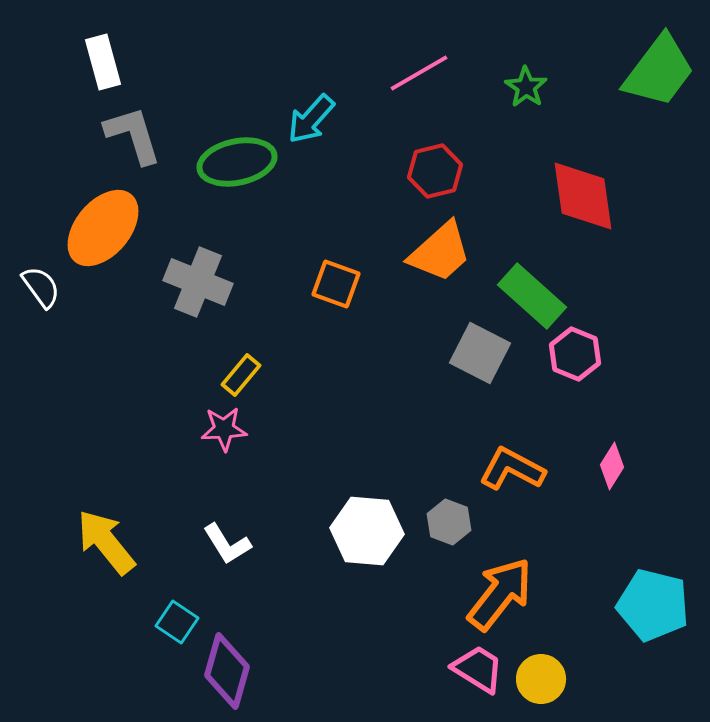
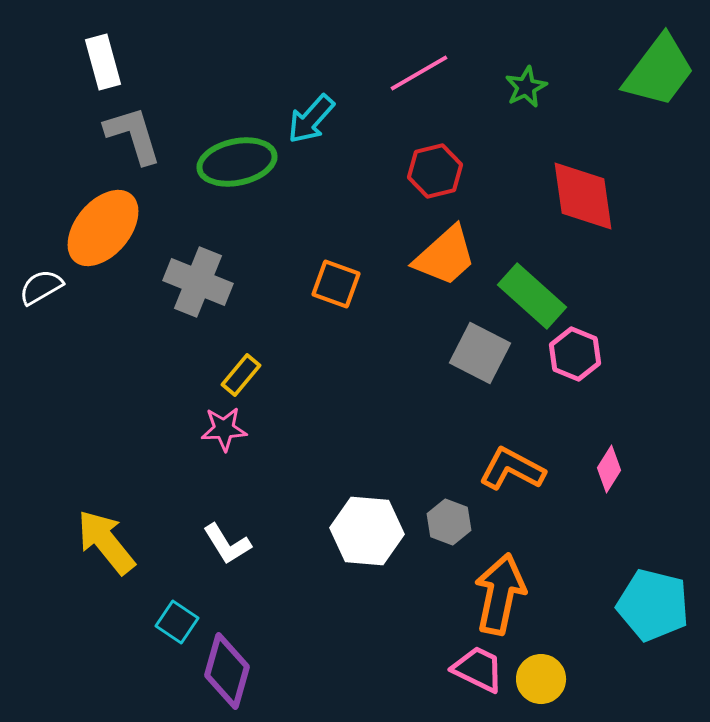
green star: rotated 12 degrees clockwise
orange trapezoid: moved 5 px right, 4 px down
white semicircle: rotated 84 degrees counterclockwise
pink diamond: moved 3 px left, 3 px down
orange arrow: rotated 26 degrees counterclockwise
pink trapezoid: rotated 6 degrees counterclockwise
